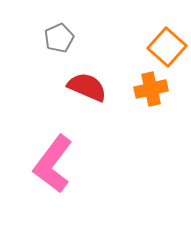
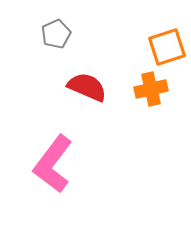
gray pentagon: moved 3 px left, 4 px up
orange square: rotated 30 degrees clockwise
